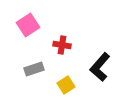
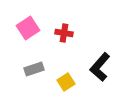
pink square: moved 3 px down
red cross: moved 2 px right, 12 px up
yellow square: moved 3 px up
